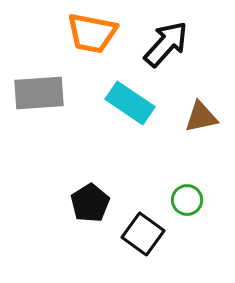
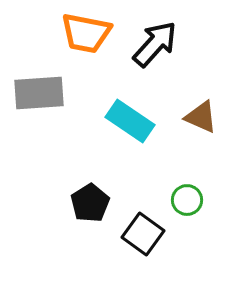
orange trapezoid: moved 6 px left
black arrow: moved 11 px left
cyan rectangle: moved 18 px down
brown triangle: rotated 36 degrees clockwise
